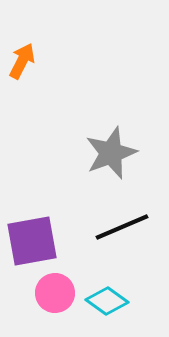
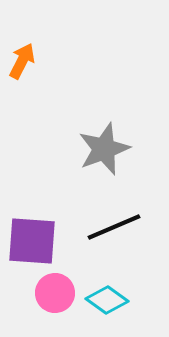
gray star: moved 7 px left, 4 px up
black line: moved 8 px left
purple square: rotated 14 degrees clockwise
cyan diamond: moved 1 px up
